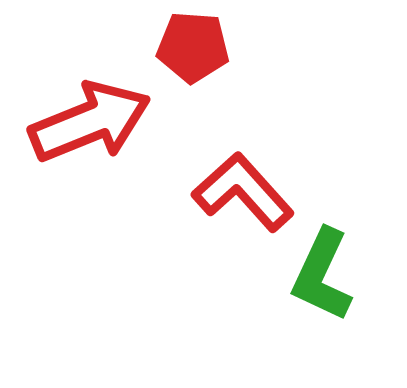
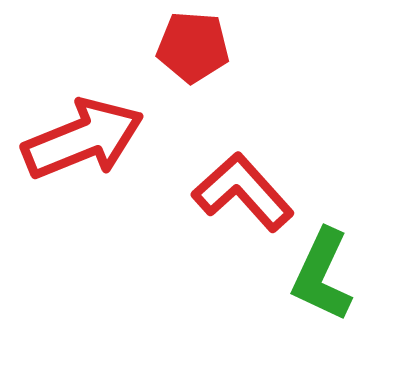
red arrow: moved 7 px left, 17 px down
